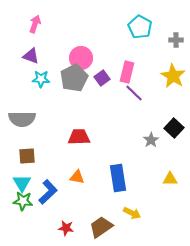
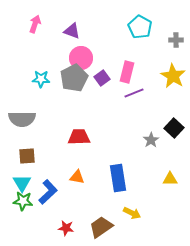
purple triangle: moved 41 px right, 25 px up
purple line: rotated 66 degrees counterclockwise
